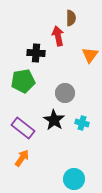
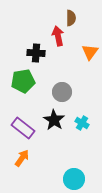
orange triangle: moved 3 px up
gray circle: moved 3 px left, 1 px up
cyan cross: rotated 16 degrees clockwise
